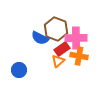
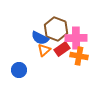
orange triangle: moved 14 px left, 11 px up
